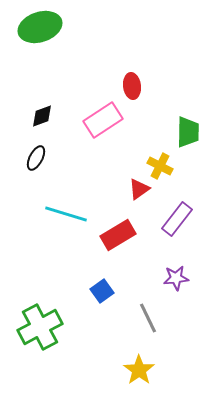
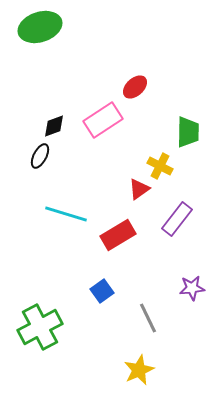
red ellipse: moved 3 px right, 1 px down; rotated 55 degrees clockwise
black diamond: moved 12 px right, 10 px down
black ellipse: moved 4 px right, 2 px up
purple star: moved 16 px right, 10 px down
yellow star: rotated 12 degrees clockwise
